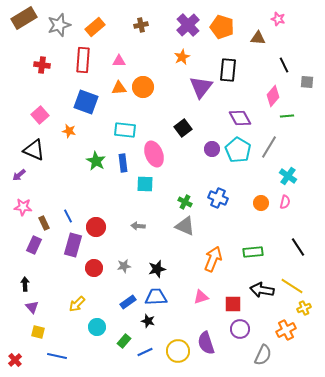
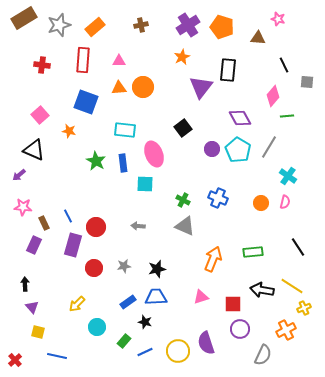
purple cross at (188, 25): rotated 10 degrees clockwise
green cross at (185, 202): moved 2 px left, 2 px up
black star at (148, 321): moved 3 px left, 1 px down
